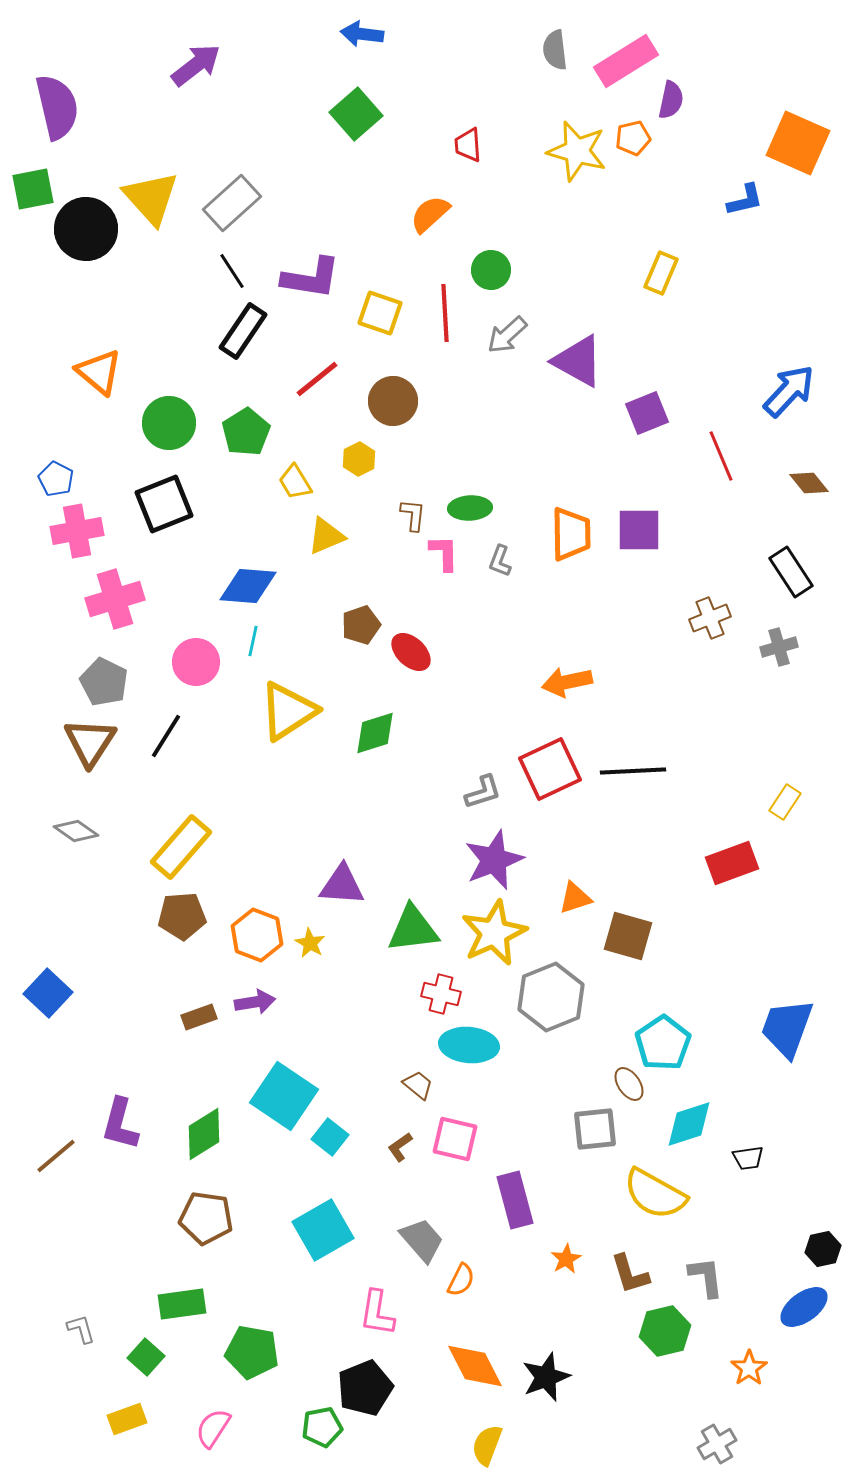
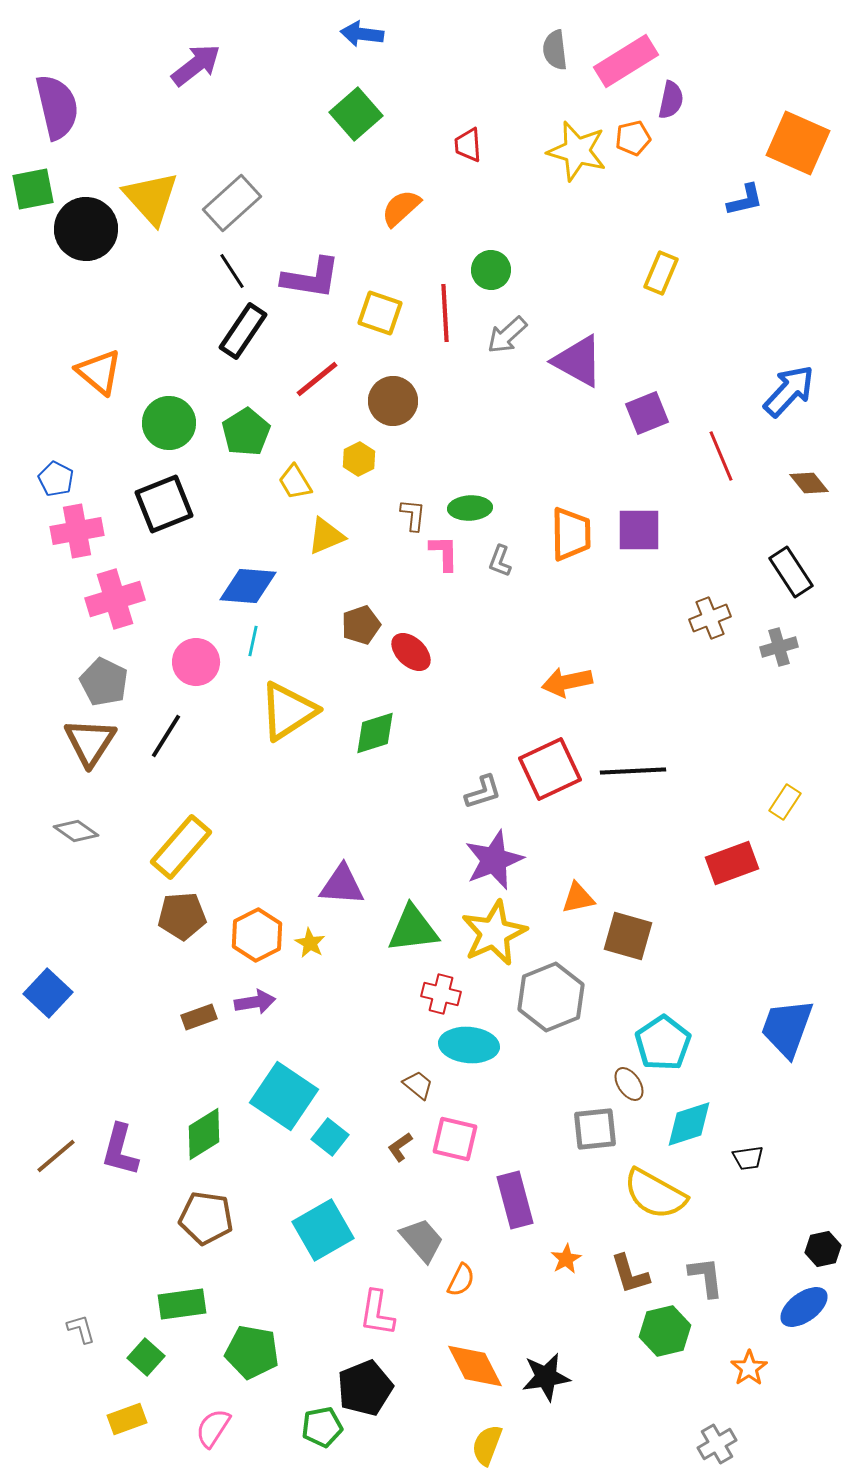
orange semicircle at (430, 214): moved 29 px left, 6 px up
orange triangle at (575, 898): moved 3 px right; rotated 6 degrees clockwise
orange hexagon at (257, 935): rotated 12 degrees clockwise
purple L-shape at (120, 1124): moved 26 px down
black star at (546, 1377): rotated 12 degrees clockwise
